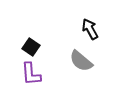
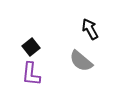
black square: rotated 18 degrees clockwise
purple L-shape: rotated 10 degrees clockwise
